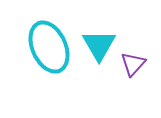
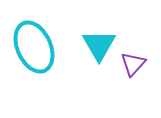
cyan ellipse: moved 15 px left
